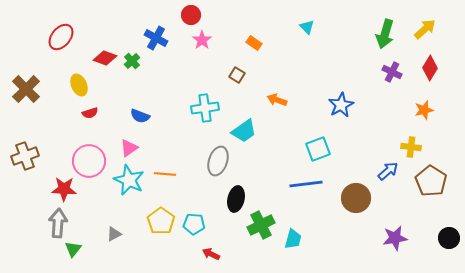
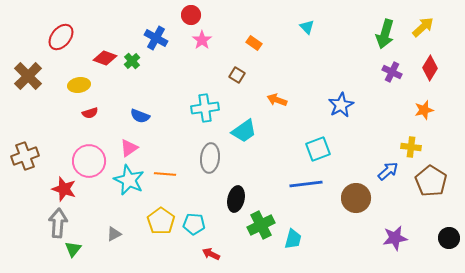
yellow arrow at (425, 29): moved 2 px left, 2 px up
yellow ellipse at (79, 85): rotated 75 degrees counterclockwise
brown cross at (26, 89): moved 2 px right, 13 px up
gray ellipse at (218, 161): moved 8 px left, 3 px up; rotated 12 degrees counterclockwise
red star at (64, 189): rotated 15 degrees clockwise
